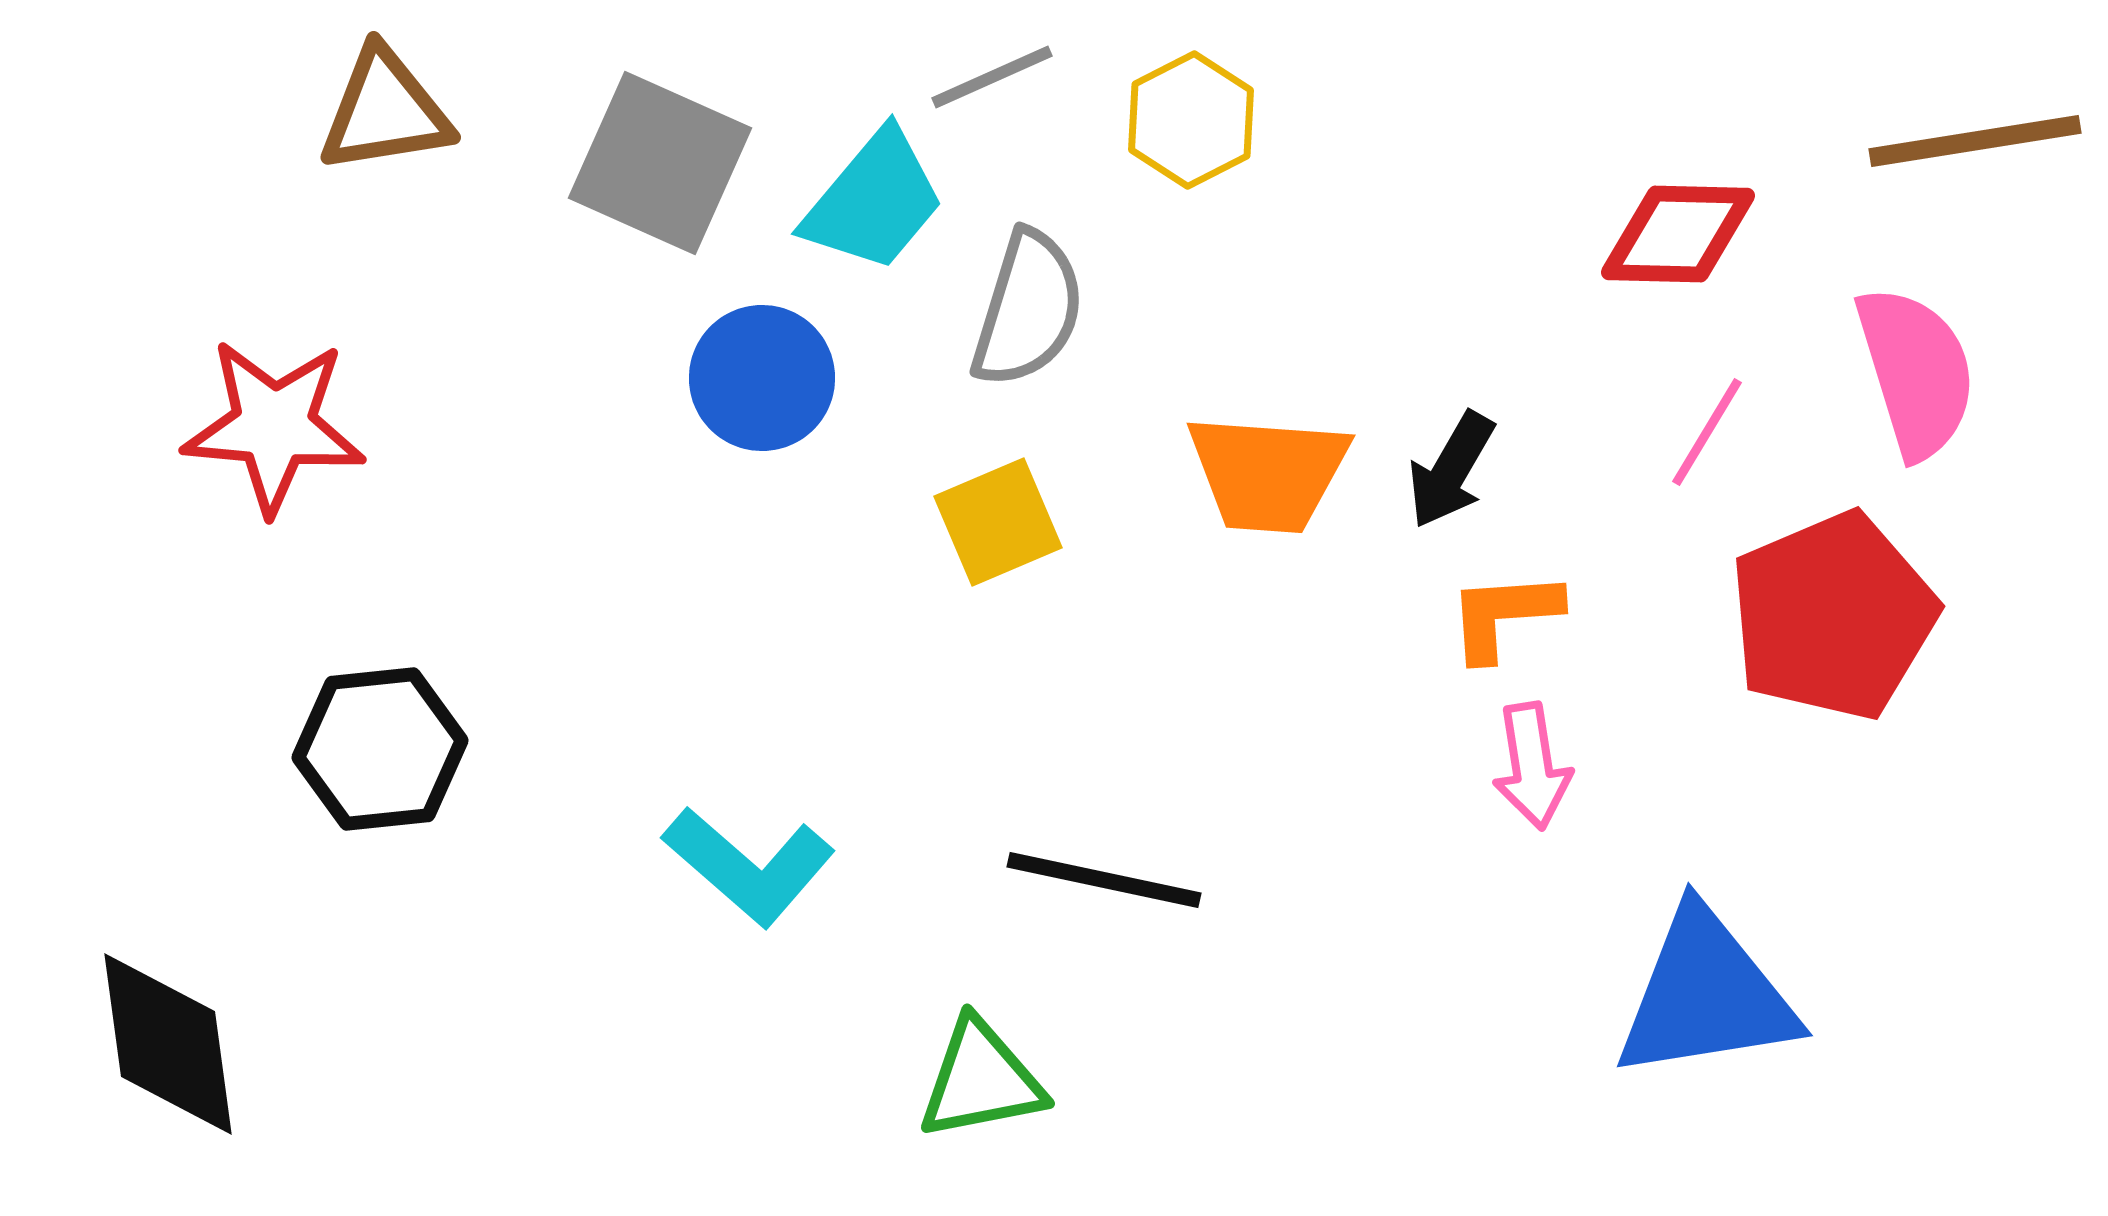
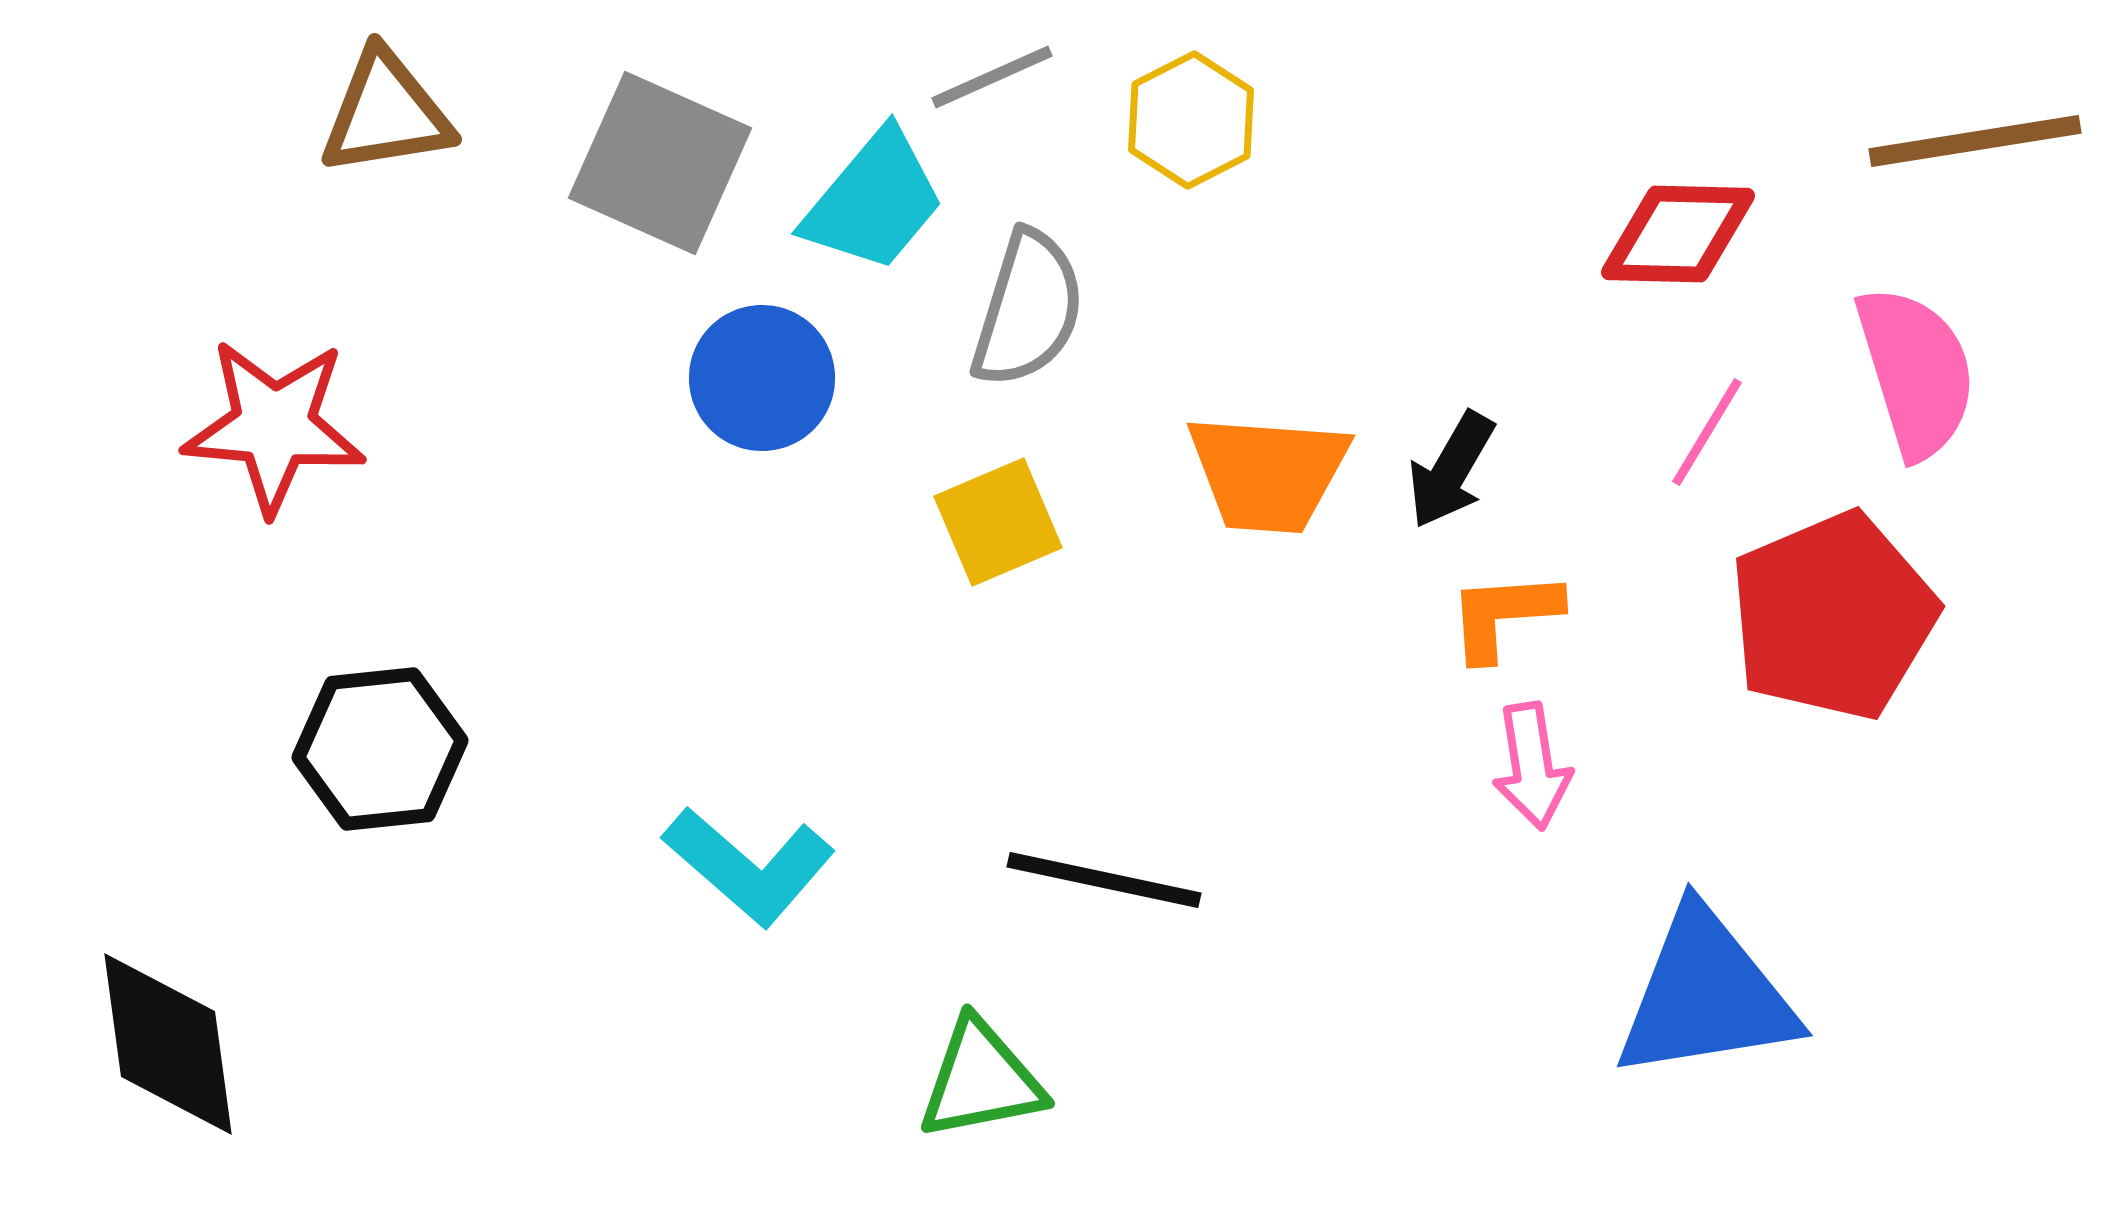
brown triangle: moved 1 px right, 2 px down
